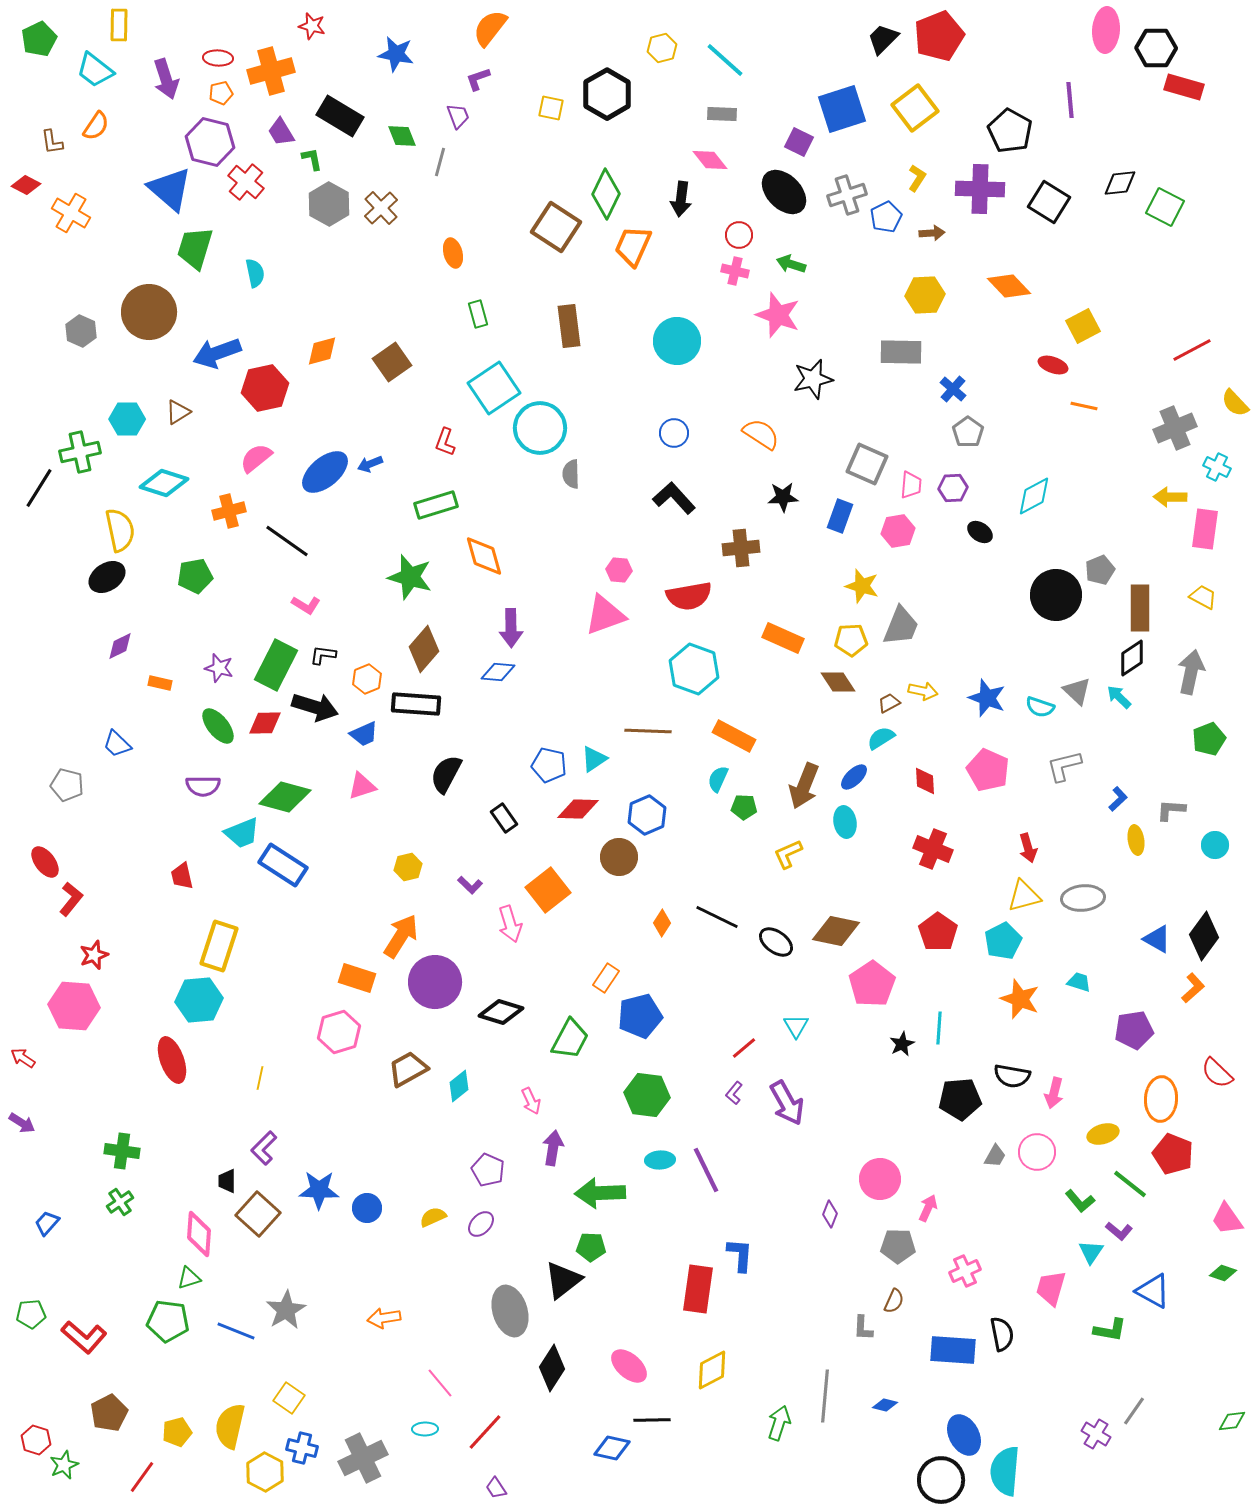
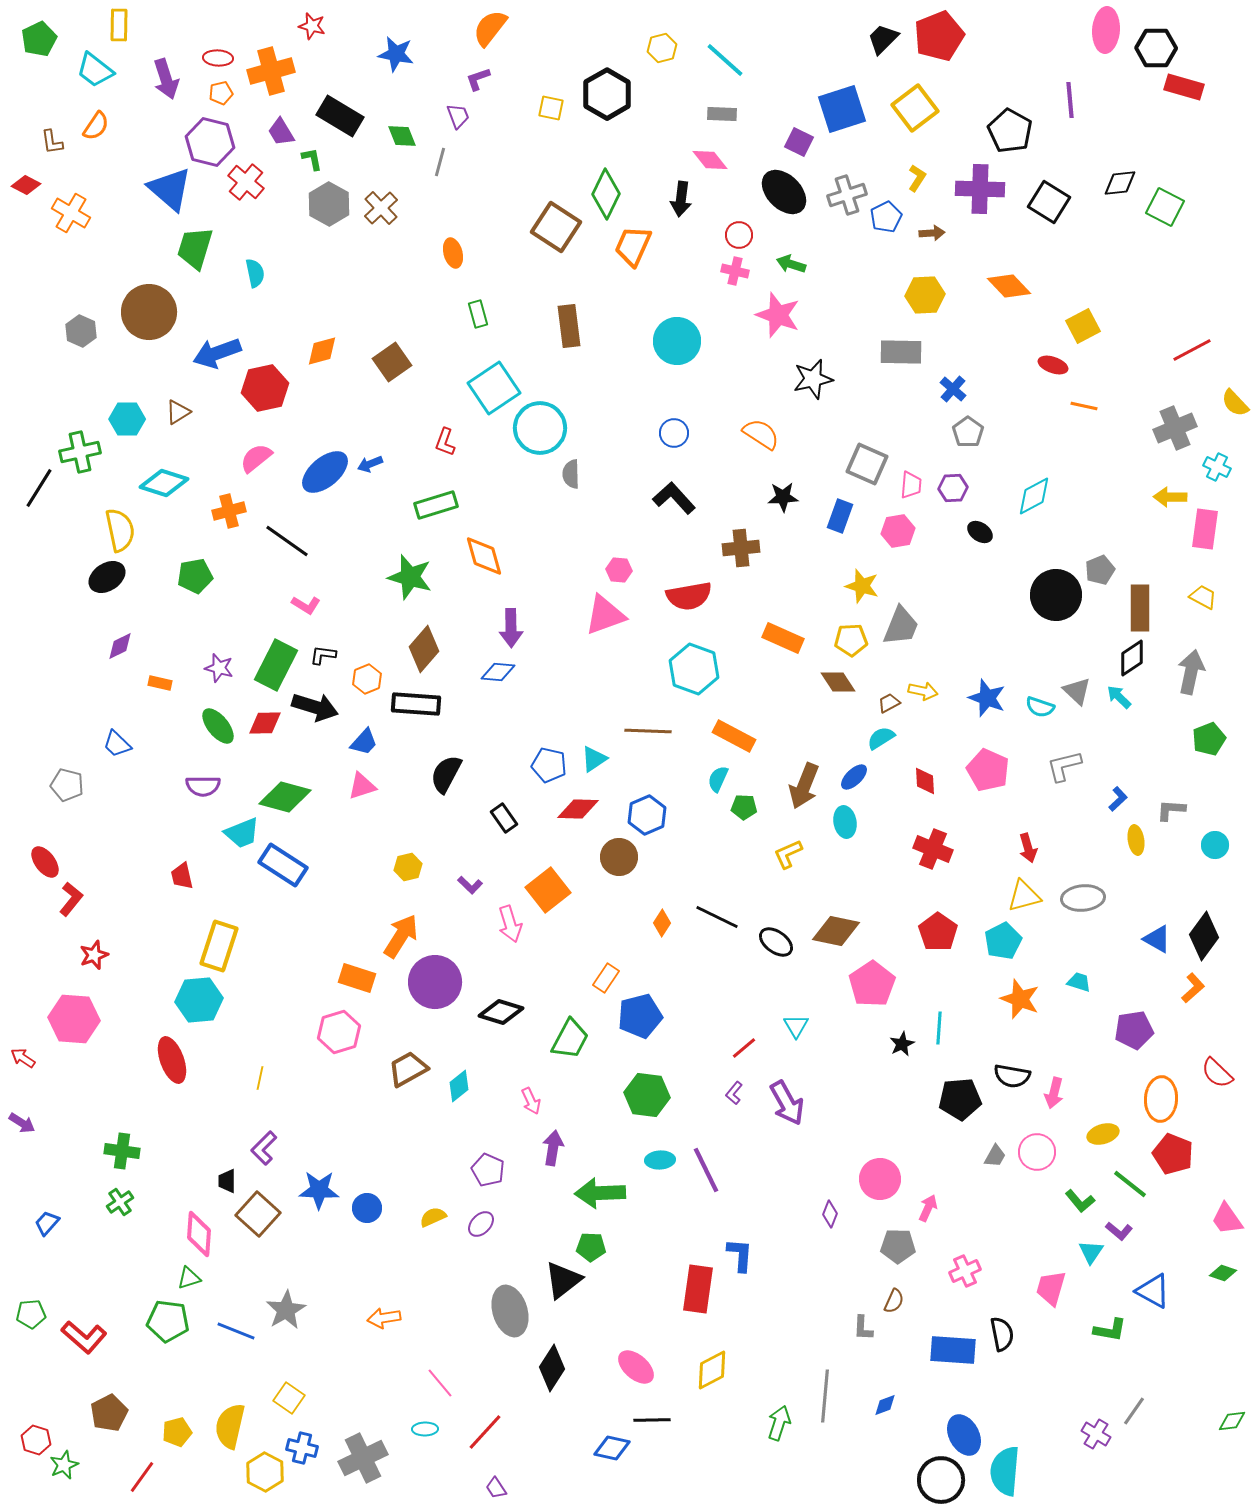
blue trapezoid at (364, 734): moved 8 px down; rotated 24 degrees counterclockwise
pink hexagon at (74, 1006): moved 13 px down
pink ellipse at (629, 1366): moved 7 px right, 1 px down
blue diamond at (885, 1405): rotated 35 degrees counterclockwise
